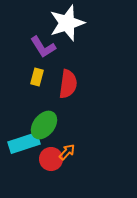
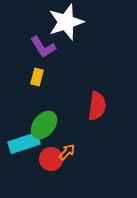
white star: moved 1 px left, 1 px up
red semicircle: moved 29 px right, 22 px down
